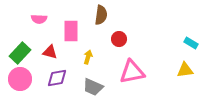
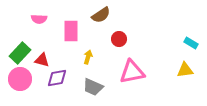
brown semicircle: rotated 48 degrees clockwise
red triangle: moved 8 px left, 8 px down
